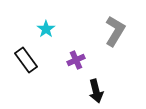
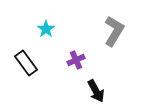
gray L-shape: moved 1 px left
black rectangle: moved 3 px down
black arrow: rotated 15 degrees counterclockwise
